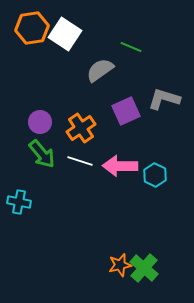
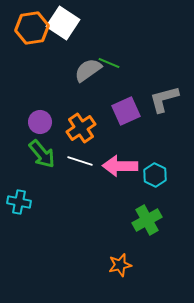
white square: moved 2 px left, 11 px up
green line: moved 22 px left, 16 px down
gray semicircle: moved 12 px left
gray L-shape: rotated 32 degrees counterclockwise
green cross: moved 3 px right, 48 px up; rotated 20 degrees clockwise
